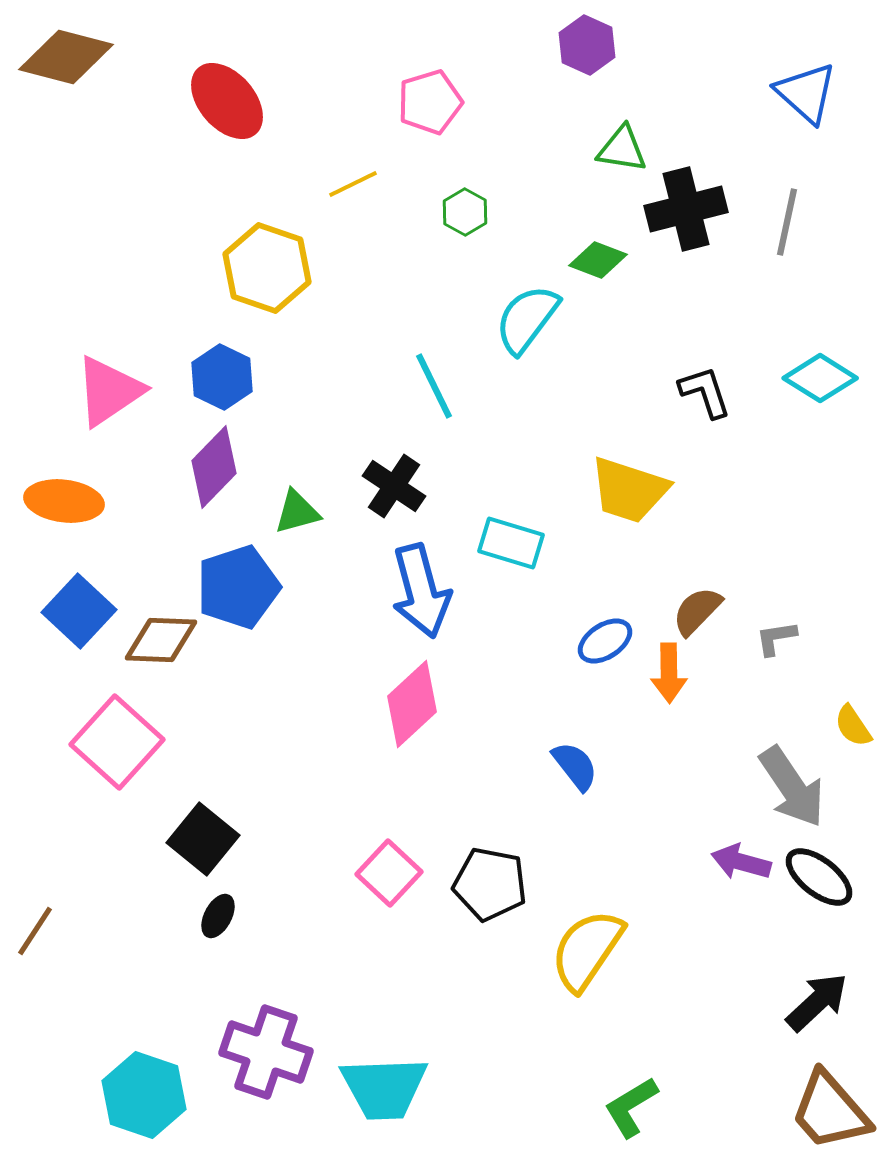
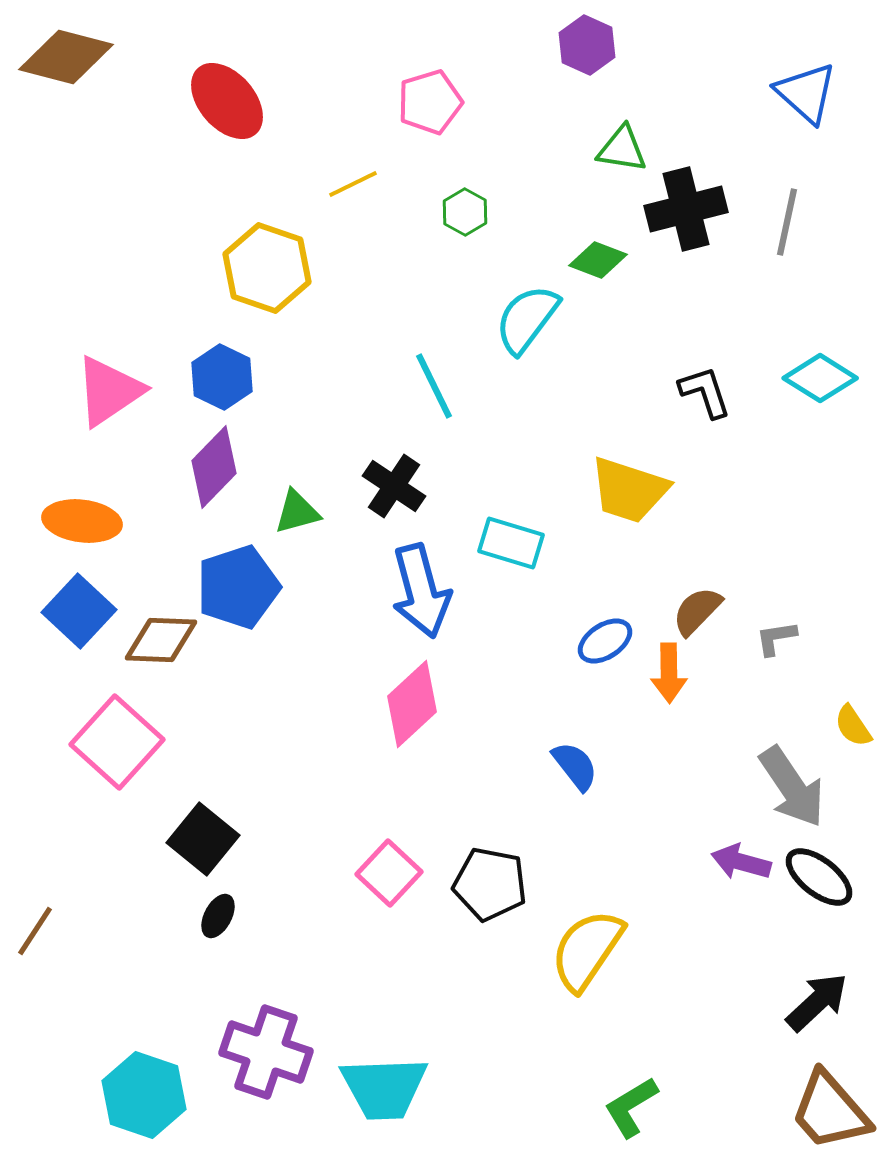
orange ellipse at (64, 501): moved 18 px right, 20 px down
